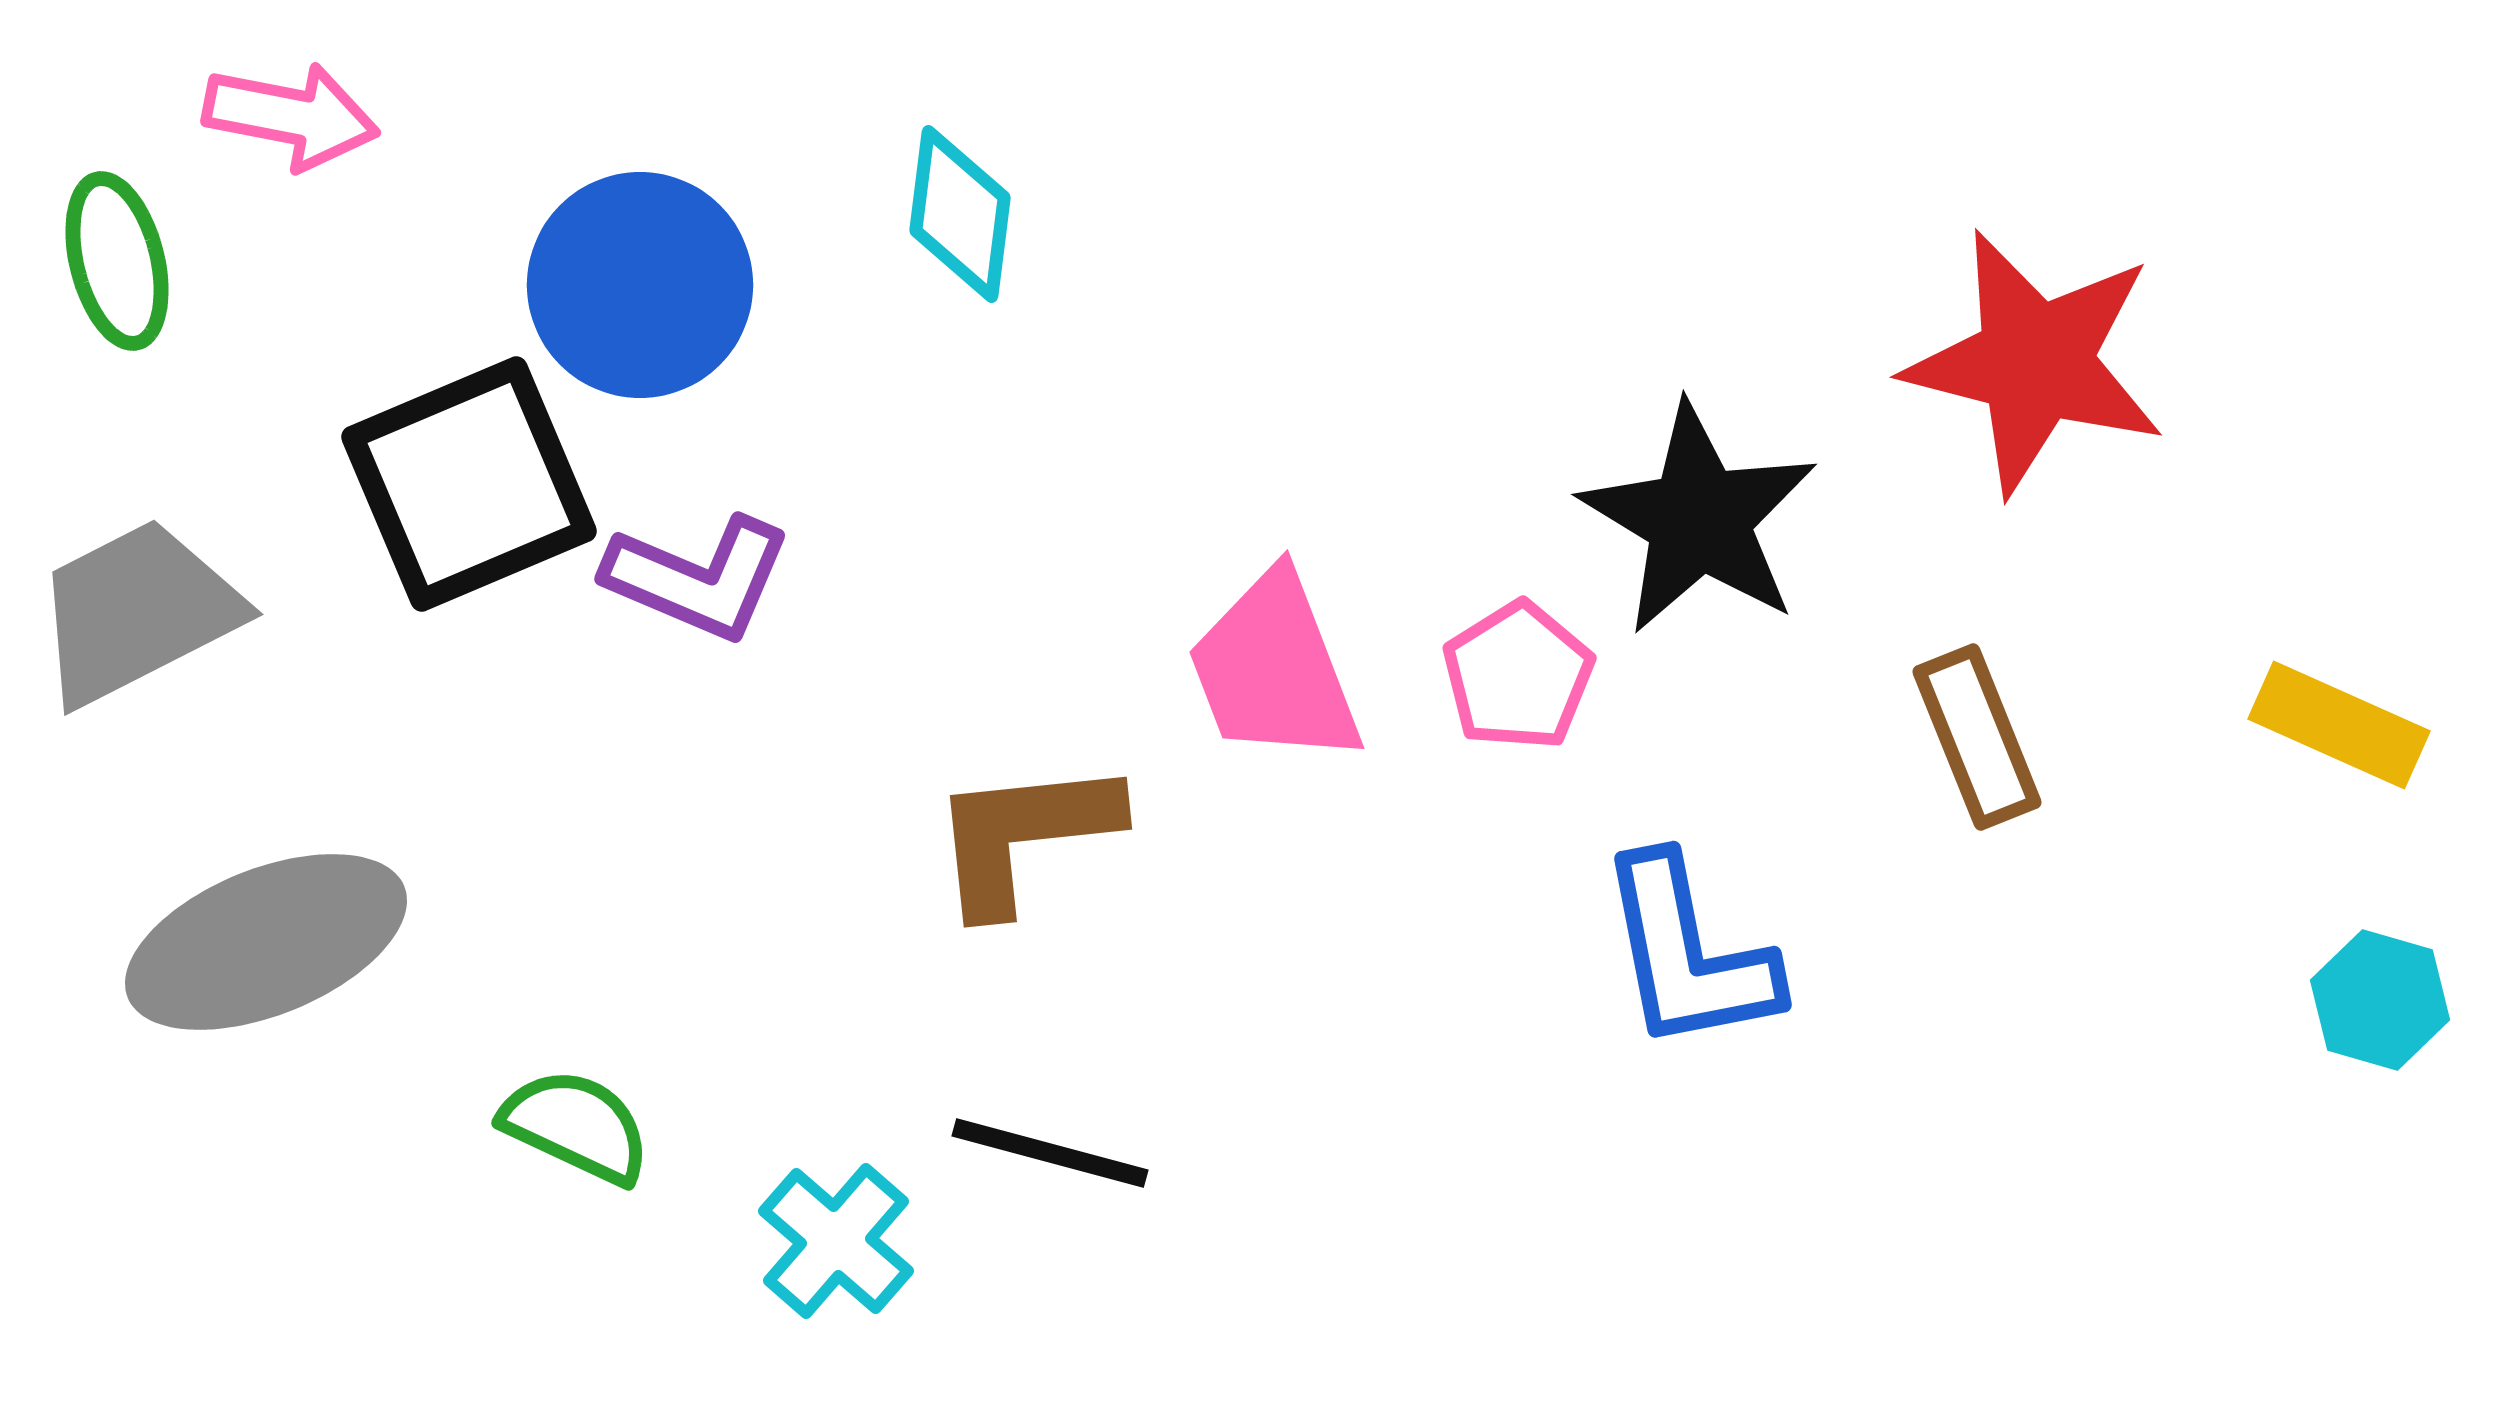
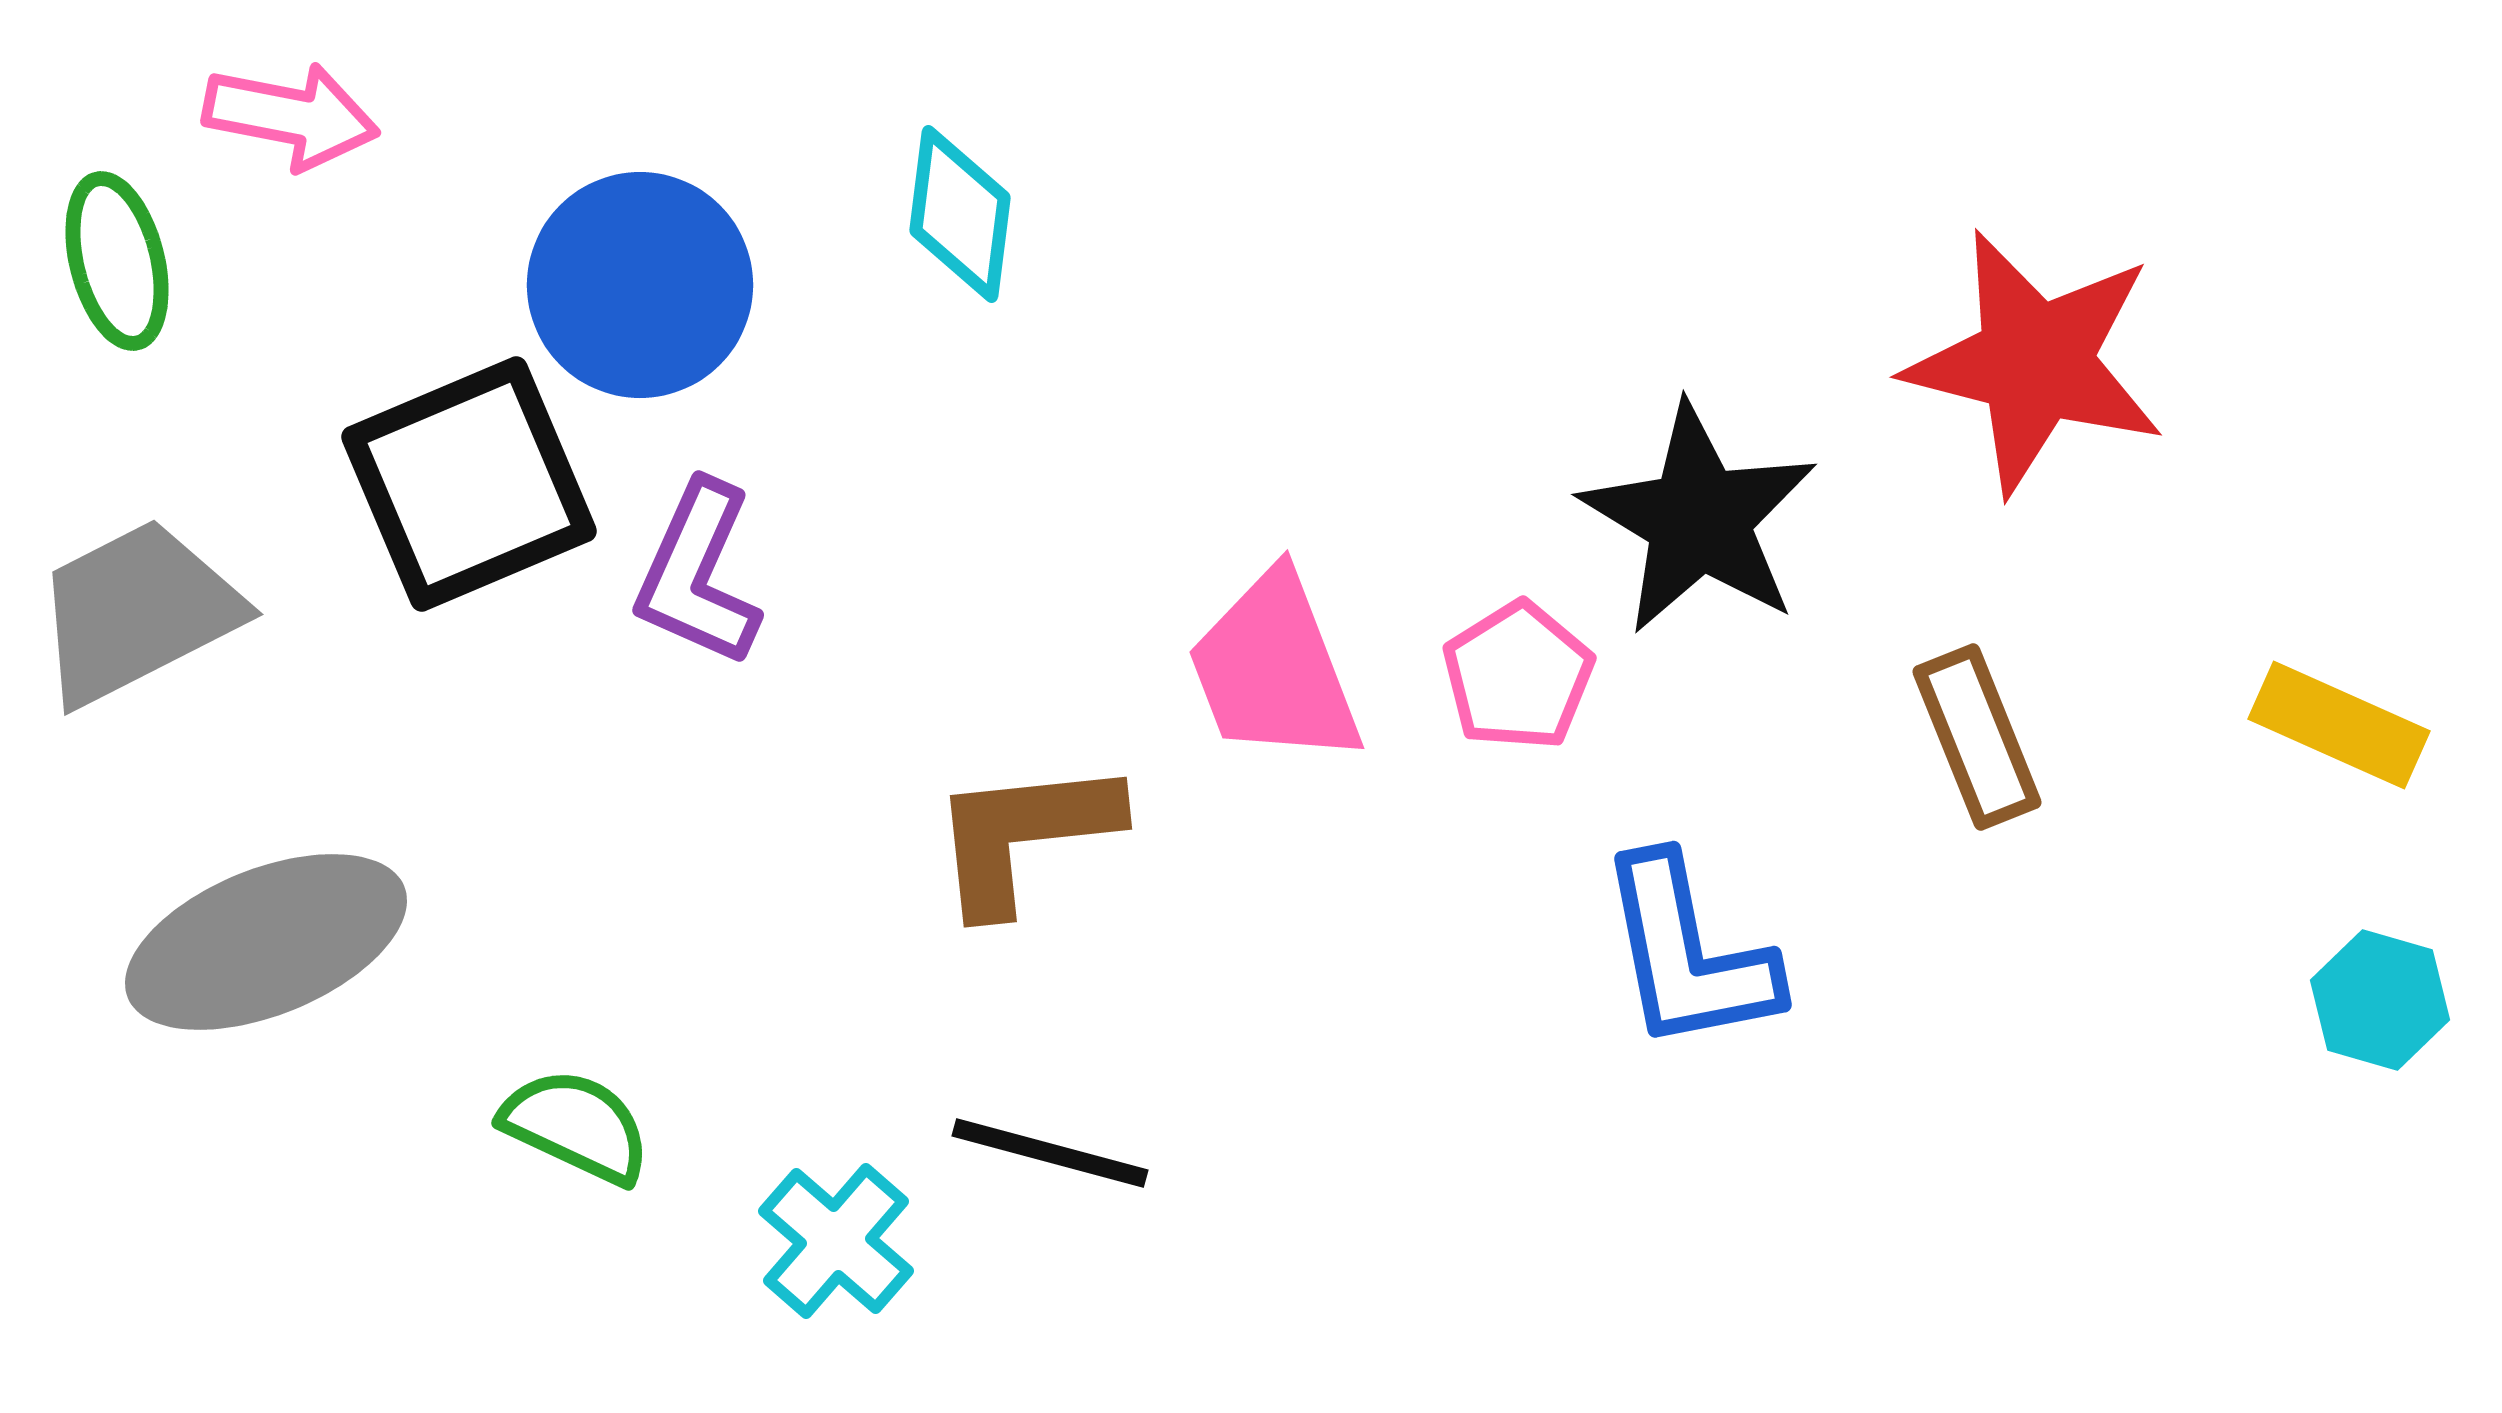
purple L-shape: moved 4 px up; rotated 91 degrees clockwise
